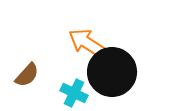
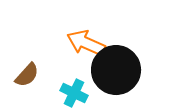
orange arrow: moved 1 px left; rotated 9 degrees counterclockwise
black circle: moved 4 px right, 2 px up
